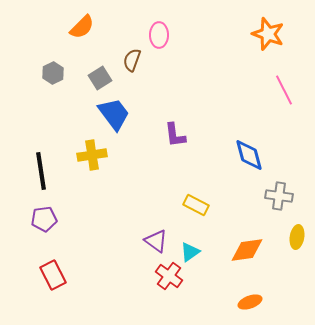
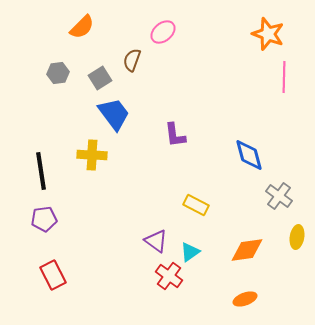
pink ellipse: moved 4 px right, 3 px up; rotated 50 degrees clockwise
gray hexagon: moved 5 px right; rotated 20 degrees clockwise
pink line: moved 13 px up; rotated 28 degrees clockwise
yellow cross: rotated 12 degrees clockwise
gray cross: rotated 28 degrees clockwise
orange ellipse: moved 5 px left, 3 px up
